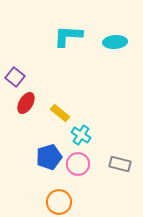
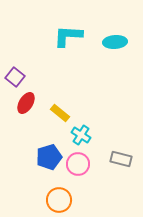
gray rectangle: moved 1 px right, 5 px up
orange circle: moved 2 px up
